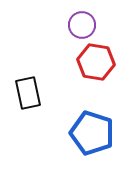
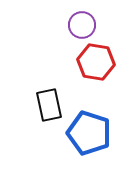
black rectangle: moved 21 px right, 12 px down
blue pentagon: moved 3 px left
